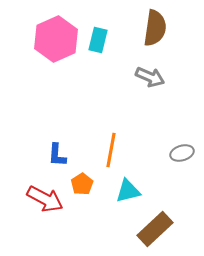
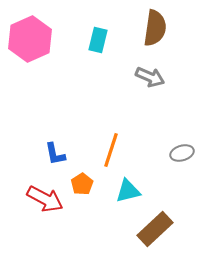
pink hexagon: moved 26 px left
orange line: rotated 8 degrees clockwise
blue L-shape: moved 2 px left, 1 px up; rotated 15 degrees counterclockwise
